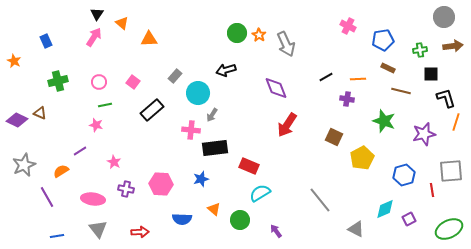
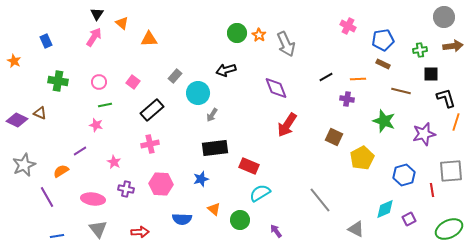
brown rectangle at (388, 68): moved 5 px left, 4 px up
green cross at (58, 81): rotated 24 degrees clockwise
pink cross at (191, 130): moved 41 px left, 14 px down; rotated 18 degrees counterclockwise
